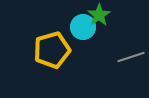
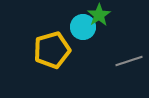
gray line: moved 2 px left, 4 px down
